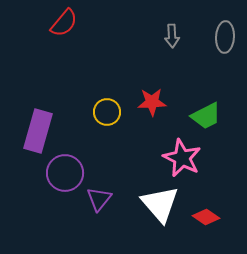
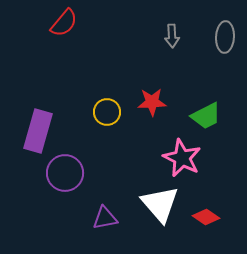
purple triangle: moved 6 px right, 19 px down; rotated 40 degrees clockwise
